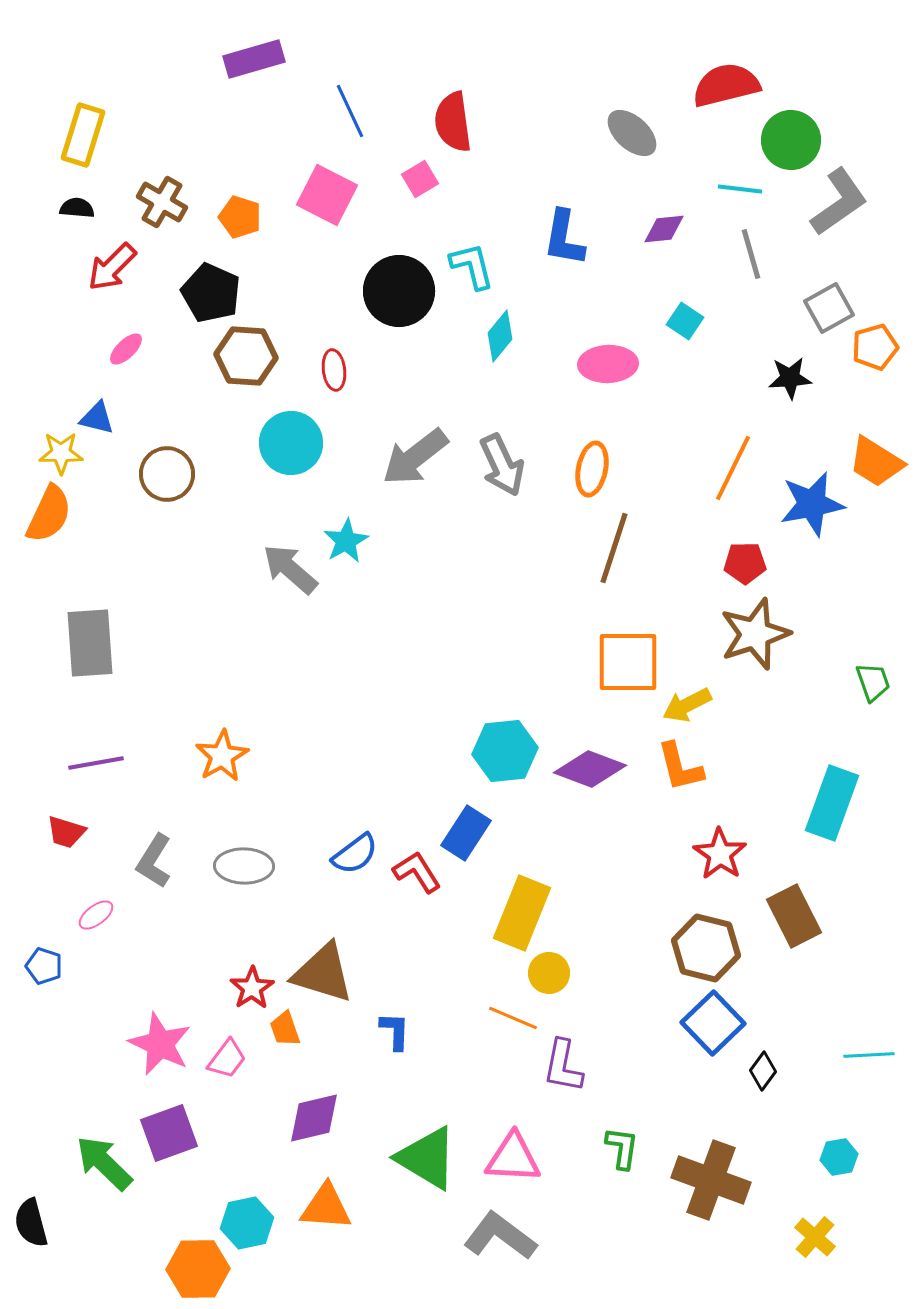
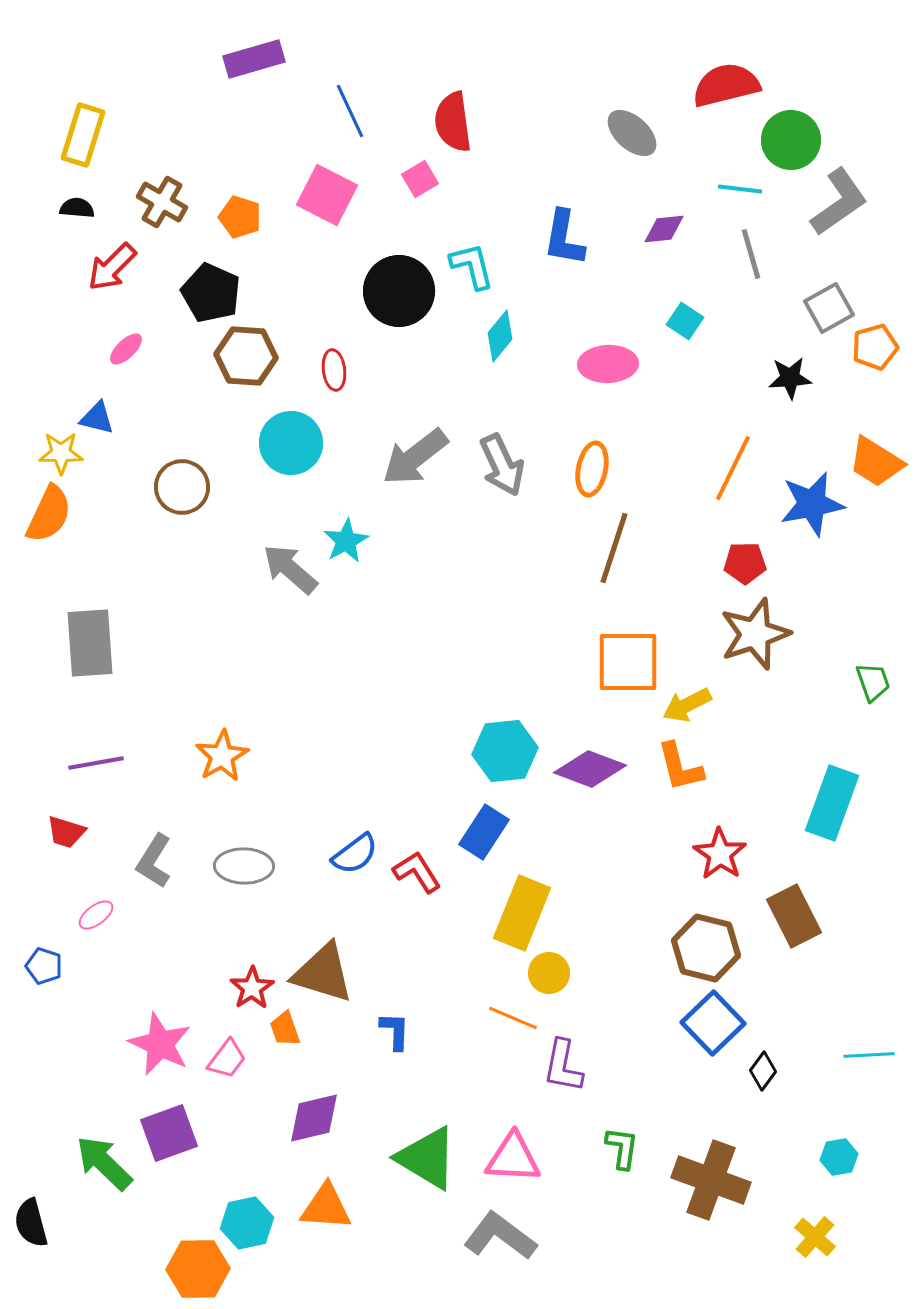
brown circle at (167, 474): moved 15 px right, 13 px down
blue rectangle at (466, 833): moved 18 px right, 1 px up
